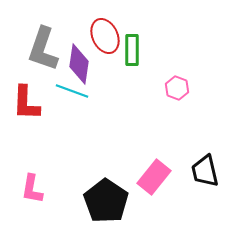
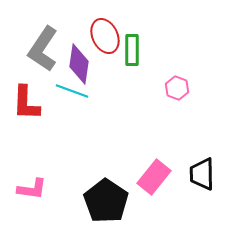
gray L-shape: rotated 15 degrees clockwise
black trapezoid: moved 3 px left, 3 px down; rotated 12 degrees clockwise
pink L-shape: rotated 92 degrees counterclockwise
